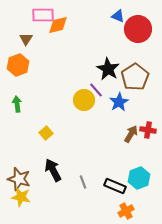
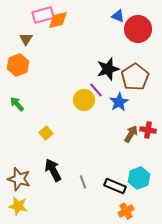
pink rectangle: rotated 15 degrees counterclockwise
orange diamond: moved 5 px up
black star: rotated 25 degrees clockwise
green arrow: rotated 35 degrees counterclockwise
yellow star: moved 3 px left, 9 px down
